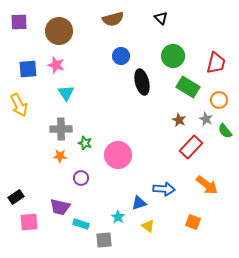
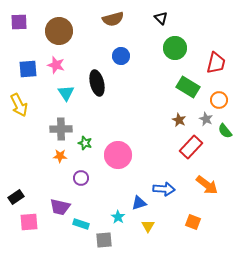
green circle: moved 2 px right, 8 px up
black ellipse: moved 45 px left, 1 px down
yellow triangle: rotated 24 degrees clockwise
